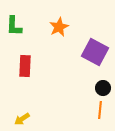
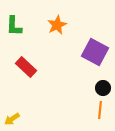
orange star: moved 2 px left, 2 px up
red rectangle: moved 1 px right, 1 px down; rotated 50 degrees counterclockwise
yellow arrow: moved 10 px left
